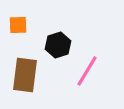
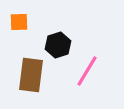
orange square: moved 1 px right, 3 px up
brown rectangle: moved 6 px right
